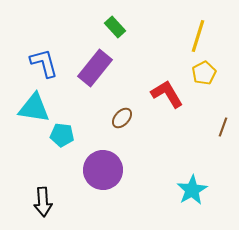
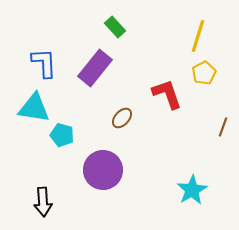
blue L-shape: rotated 12 degrees clockwise
red L-shape: rotated 12 degrees clockwise
cyan pentagon: rotated 10 degrees clockwise
